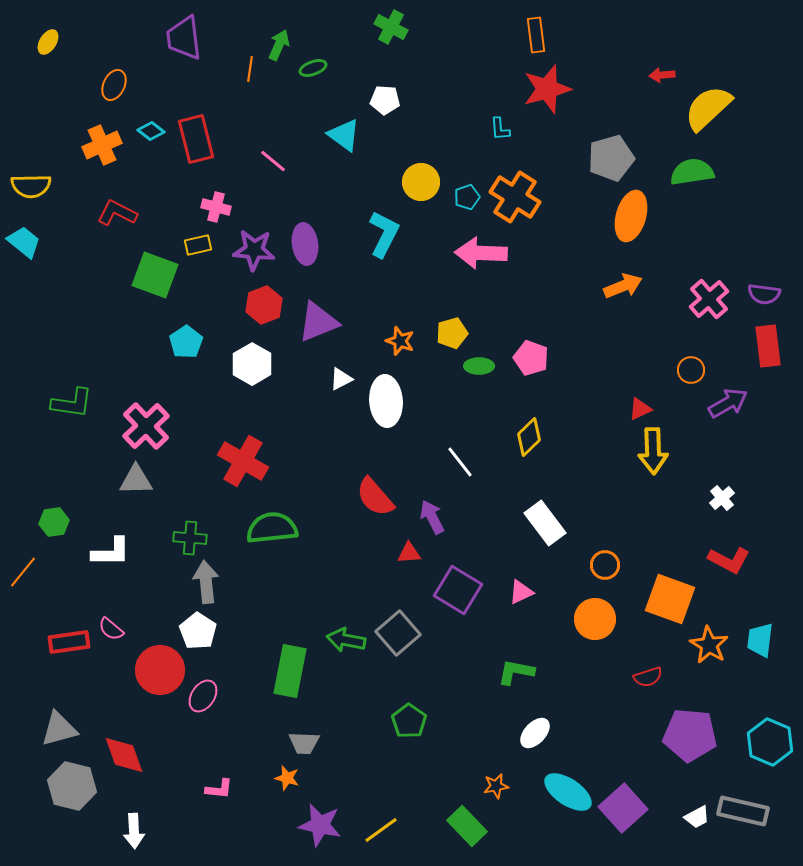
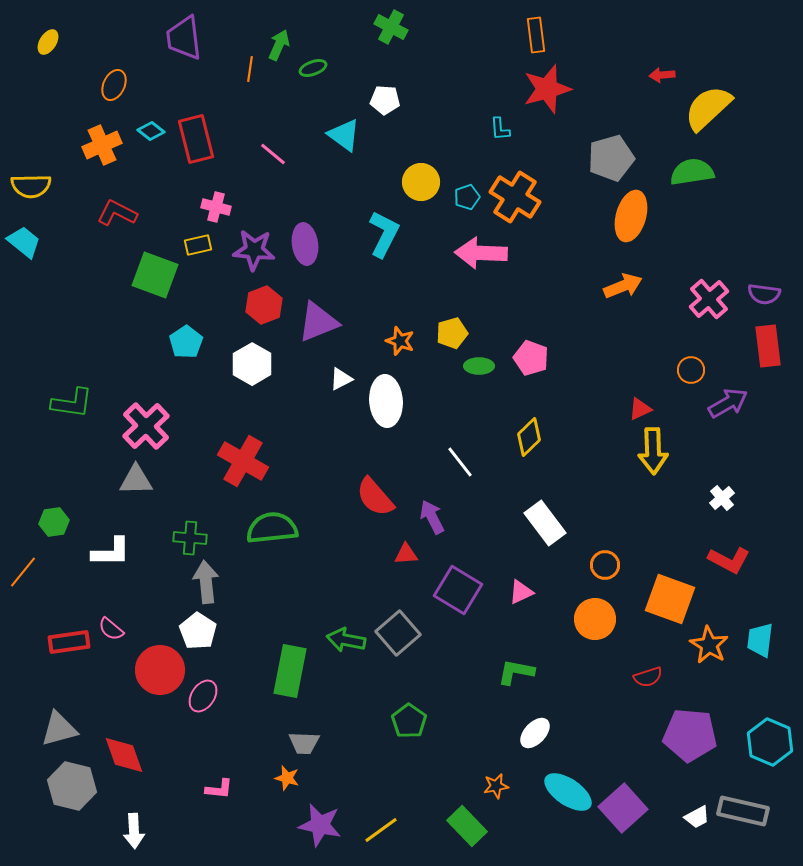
pink line at (273, 161): moved 7 px up
red triangle at (409, 553): moved 3 px left, 1 px down
